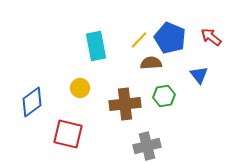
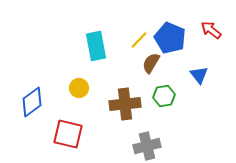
red arrow: moved 7 px up
brown semicircle: rotated 55 degrees counterclockwise
yellow circle: moved 1 px left
